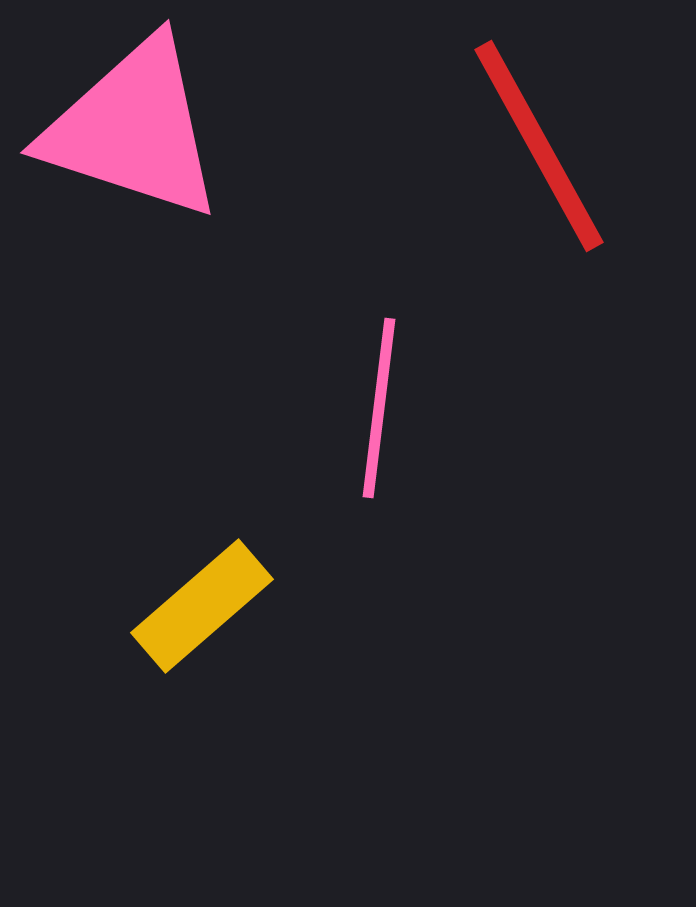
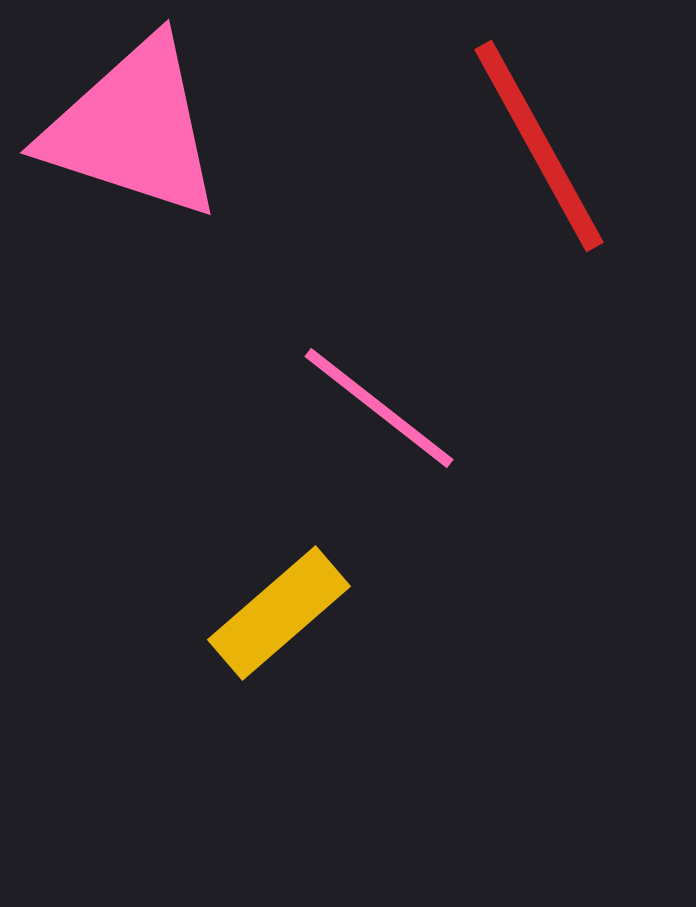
pink line: rotated 59 degrees counterclockwise
yellow rectangle: moved 77 px right, 7 px down
